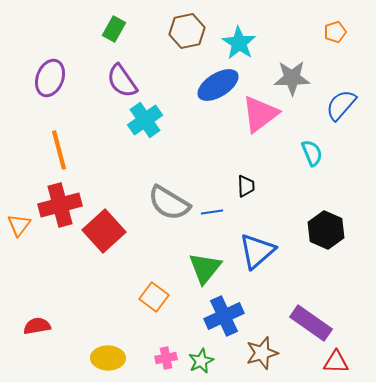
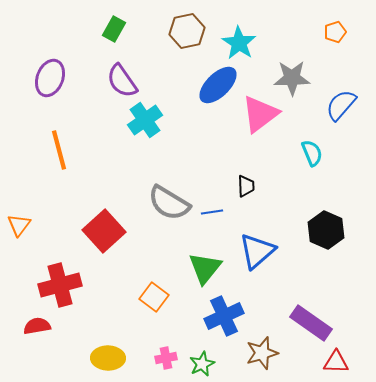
blue ellipse: rotated 12 degrees counterclockwise
red cross: moved 80 px down
green star: moved 1 px right, 3 px down
